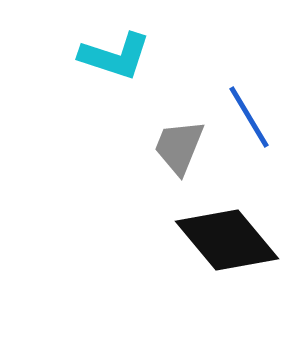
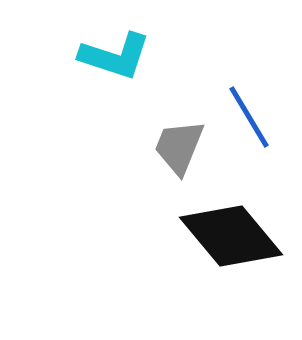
black diamond: moved 4 px right, 4 px up
